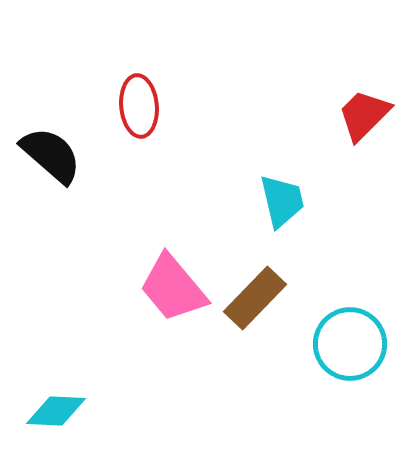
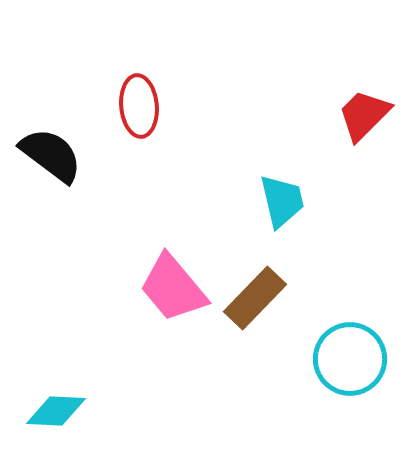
black semicircle: rotated 4 degrees counterclockwise
cyan circle: moved 15 px down
